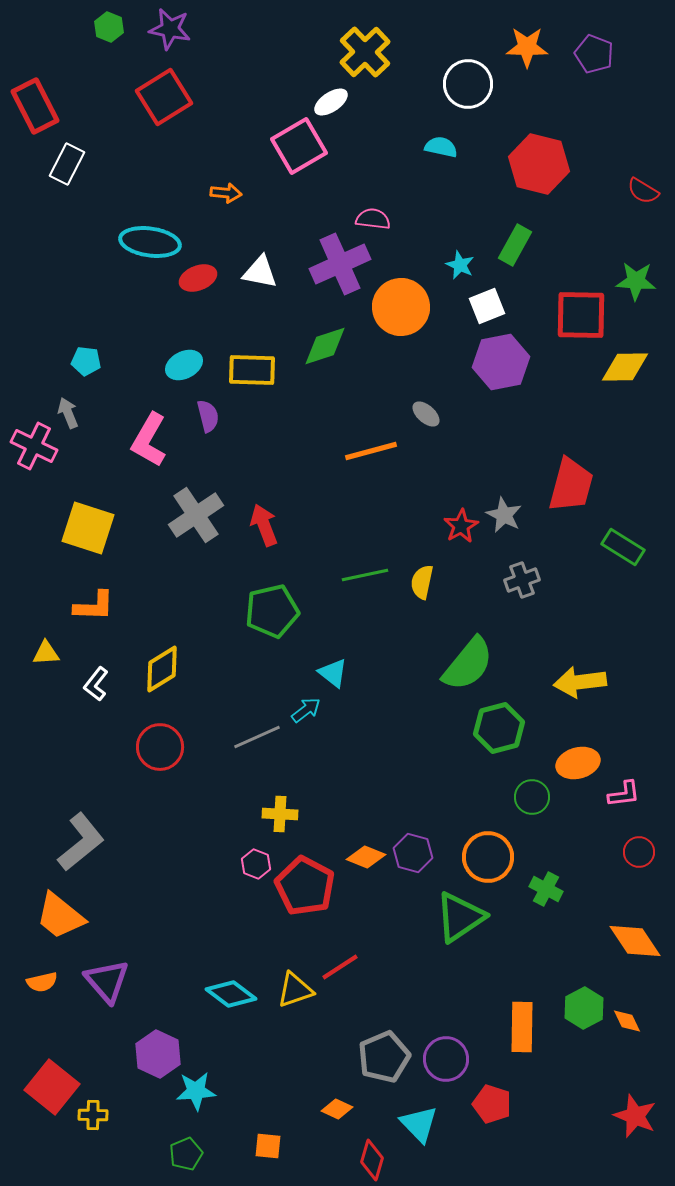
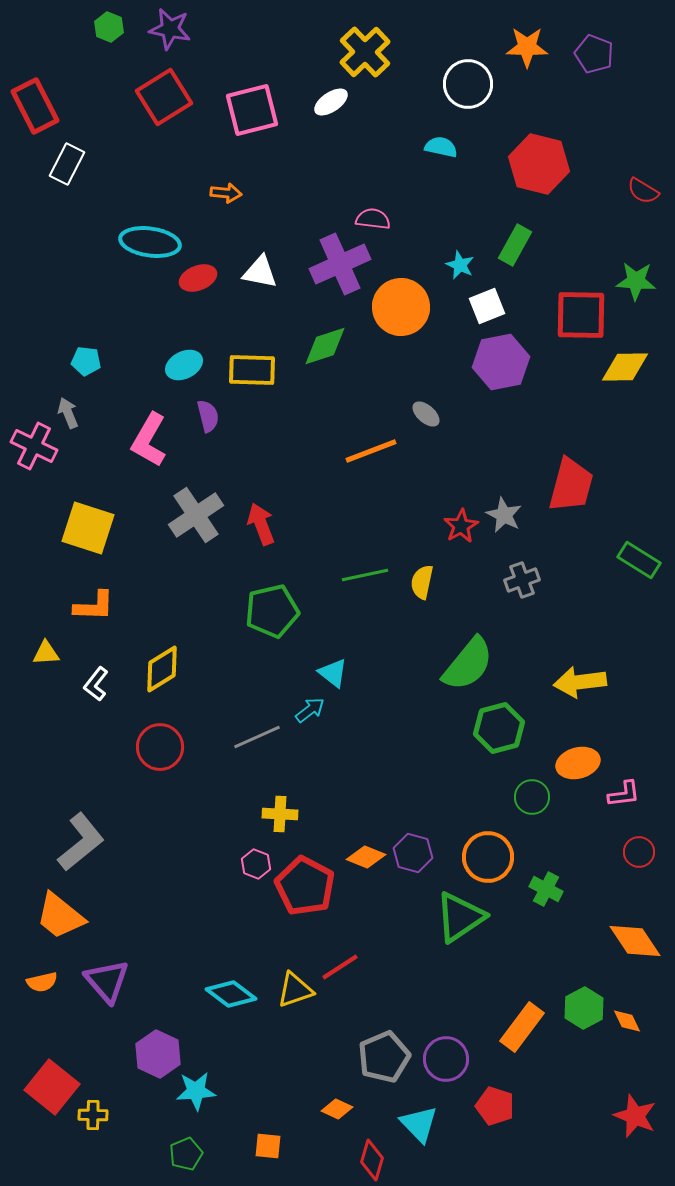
pink square at (299, 146): moved 47 px left, 36 px up; rotated 16 degrees clockwise
orange line at (371, 451): rotated 6 degrees counterclockwise
red arrow at (264, 525): moved 3 px left, 1 px up
green rectangle at (623, 547): moved 16 px right, 13 px down
cyan arrow at (306, 710): moved 4 px right
orange rectangle at (522, 1027): rotated 36 degrees clockwise
red pentagon at (492, 1104): moved 3 px right, 2 px down
